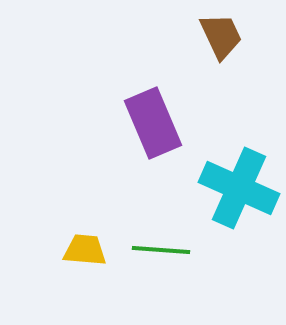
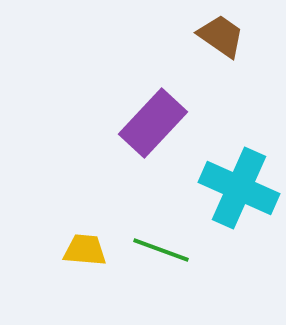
brown trapezoid: rotated 30 degrees counterclockwise
purple rectangle: rotated 66 degrees clockwise
green line: rotated 16 degrees clockwise
